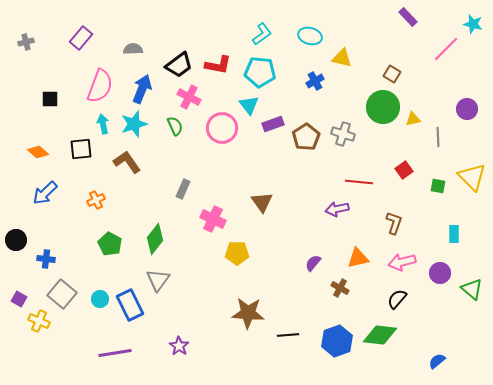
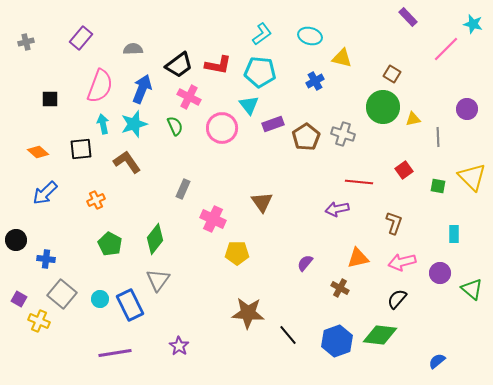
purple semicircle at (313, 263): moved 8 px left
black line at (288, 335): rotated 55 degrees clockwise
